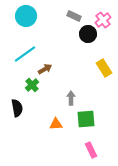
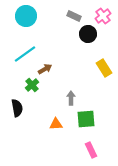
pink cross: moved 4 px up
